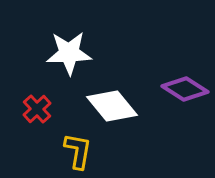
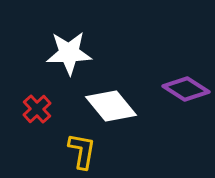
purple diamond: moved 1 px right
white diamond: moved 1 px left
yellow L-shape: moved 4 px right
